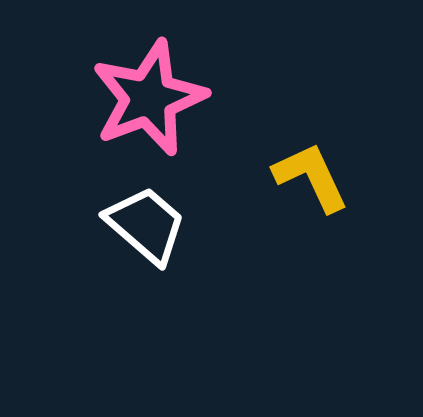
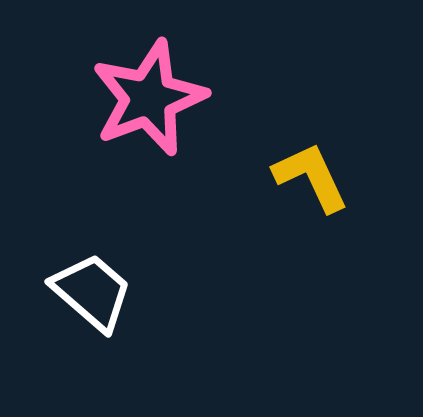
white trapezoid: moved 54 px left, 67 px down
